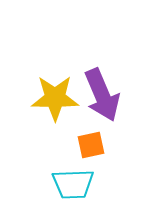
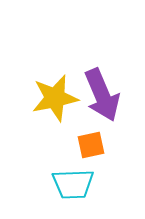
yellow star: rotated 12 degrees counterclockwise
